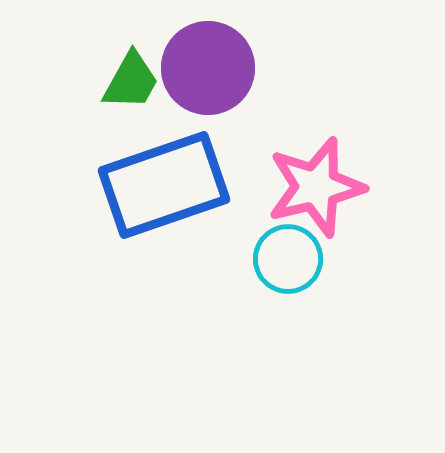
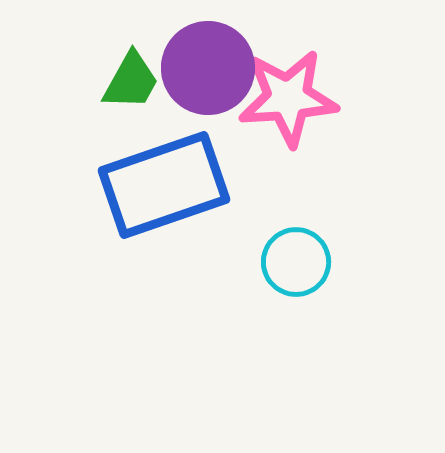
pink star: moved 28 px left, 89 px up; rotated 10 degrees clockwise
cyan circle: moved 8 px right, 3 px down
